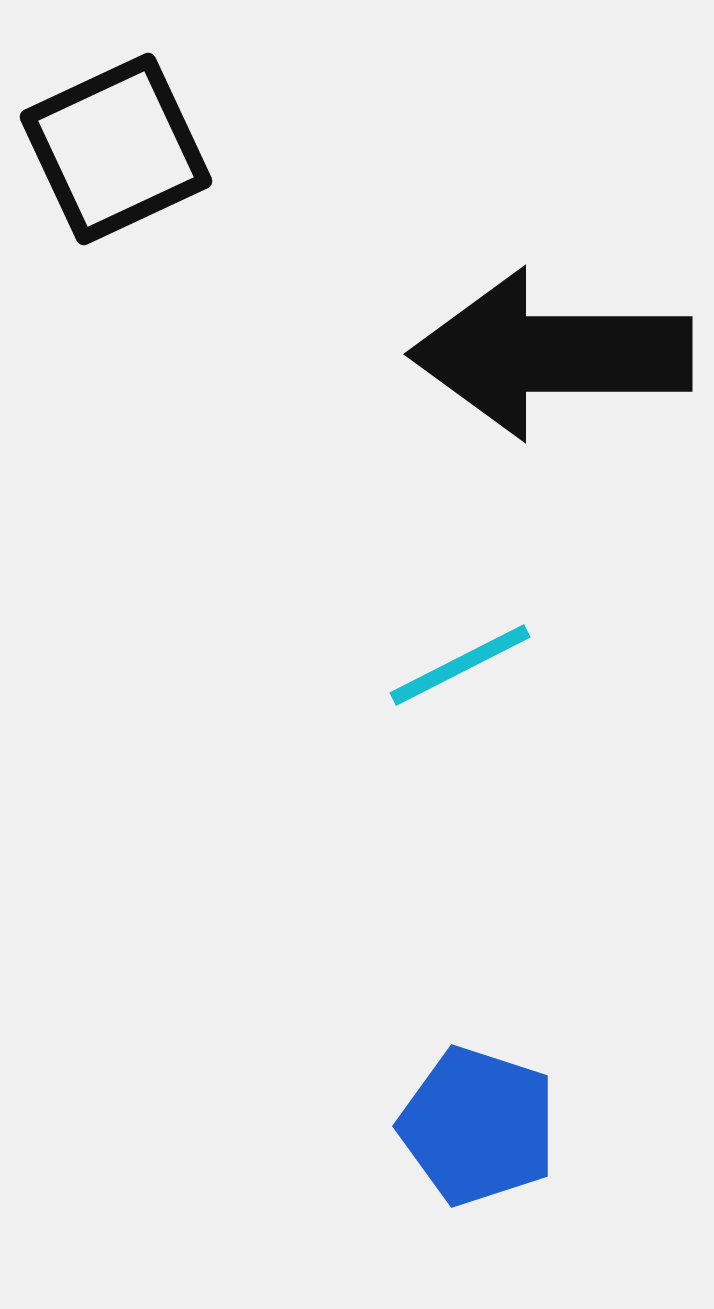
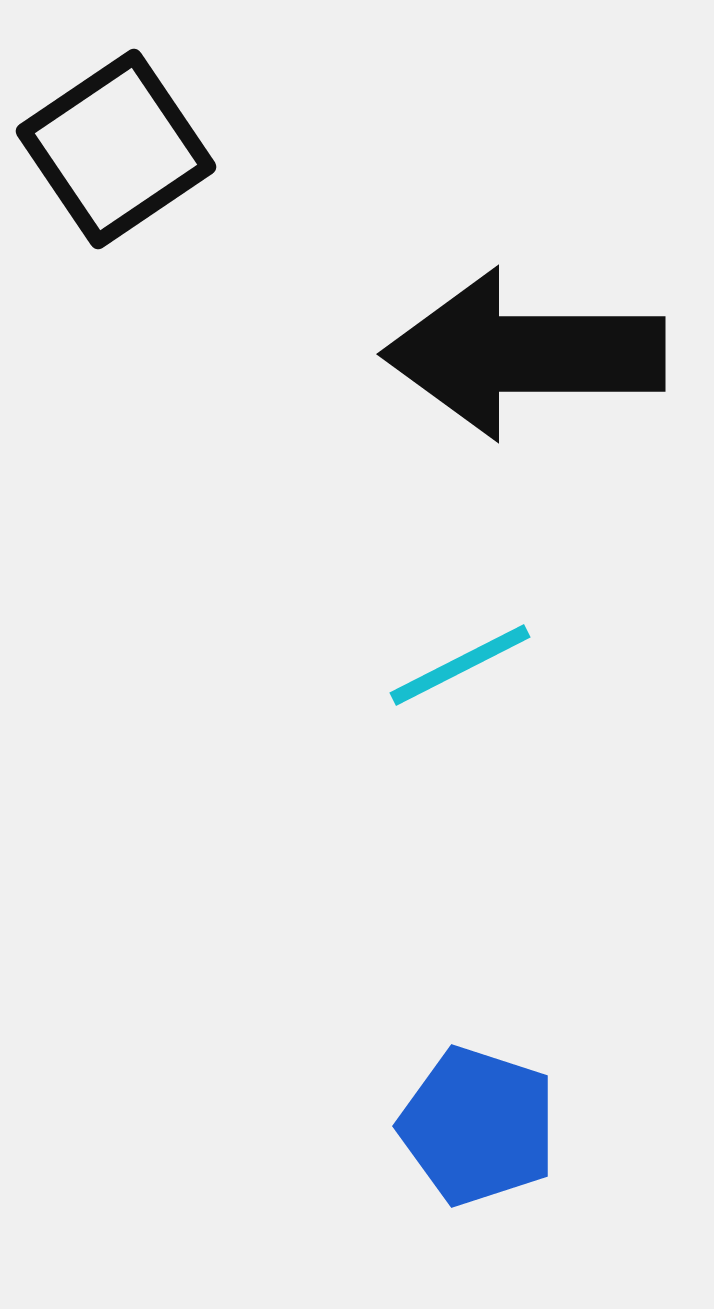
black square: rotated 9 degrees counterclockwise
black arrow: moved 27 px left
